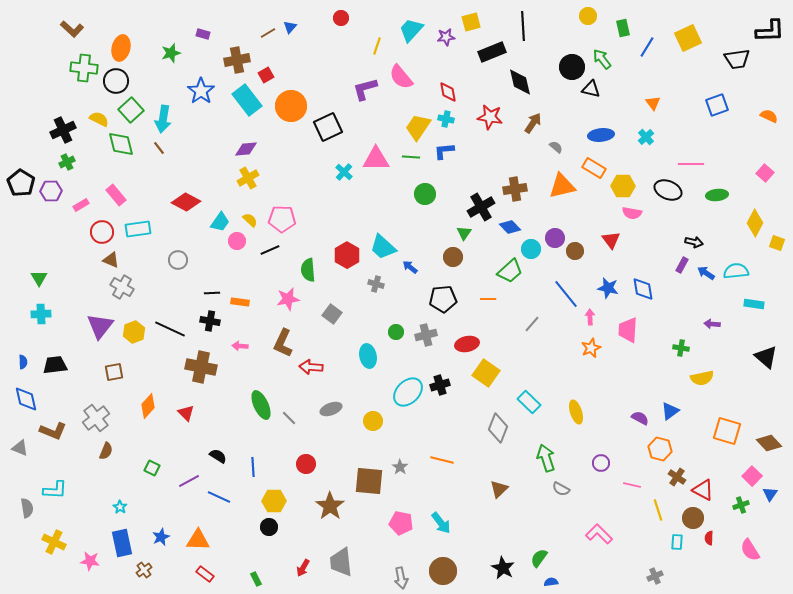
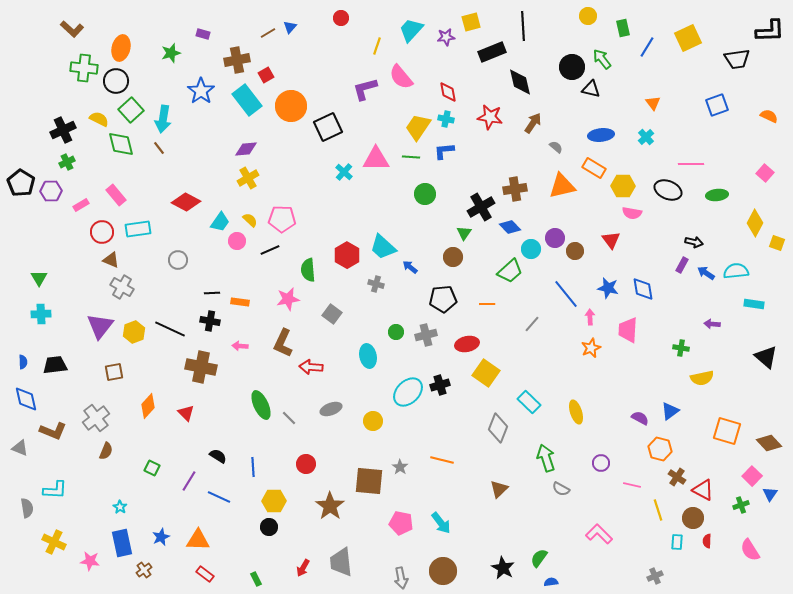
orange line at (488, 299): moved 1 px left, 5 px down
purple line at (189, 481): rotated 30 degrees counterclockwise
red semicircle at (709, 538): moved 2 px left, 3 px down
